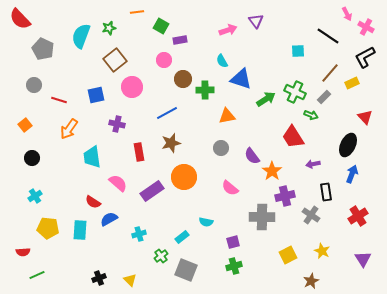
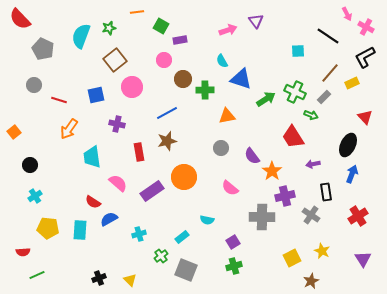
orange square at (25, 125): moved 11 px left, 7 px down
brown star at (171, 143): moved 4 px left, 2 px up
black circle at (32, 158): moved 2 px left, 7 px down
cyan semicircle at (206, 222): moved 1 px right, 2 px up
purple square at (233, 242): rotated 16 degrees counterclockwise
yellow square at (288, 255): moved 4 px right, 3 px down
